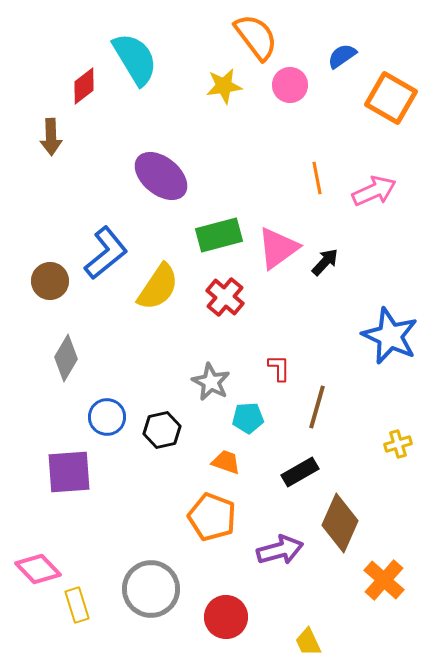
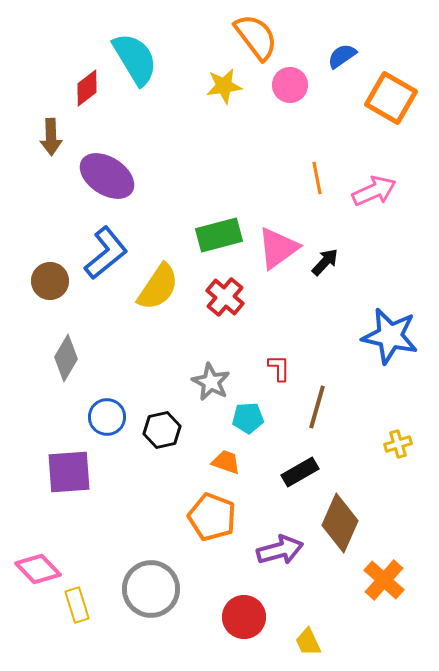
red diamond: moved 3 px right, 2 px down
purple ellipse: moved 54 px left; rotated 6 degrees counterclockwise
blue star: rotated 12 degrees counterclockwise
red circle: moved 18 px right
